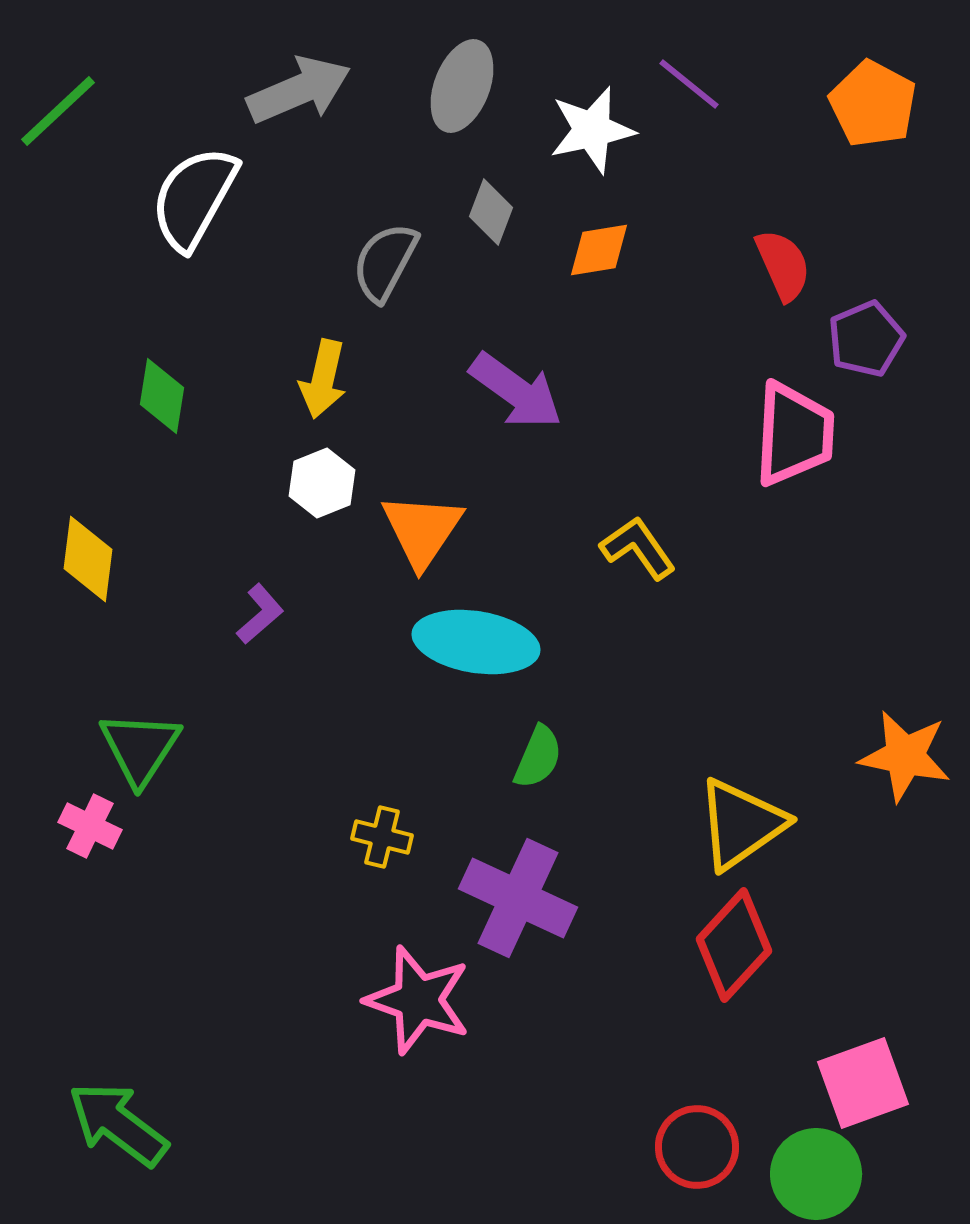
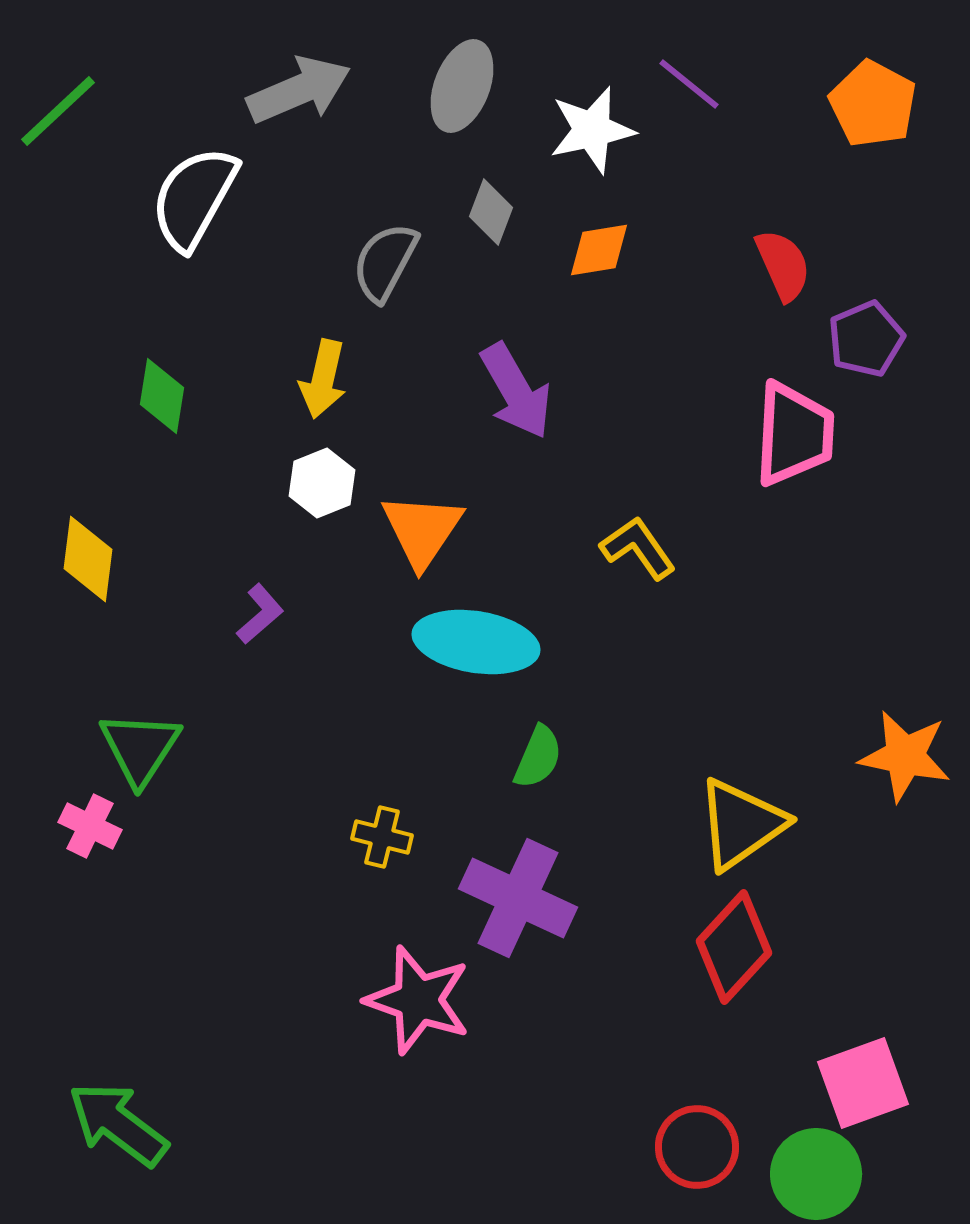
purple arrow: rotated 24 degrees clockwise
red diamond: moved 2 px down
